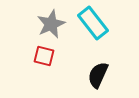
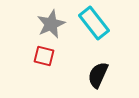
cyan rectangle: moved 1 px right
